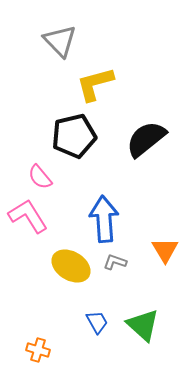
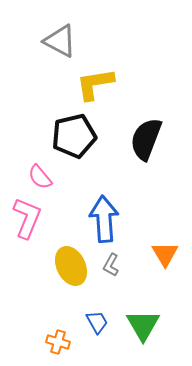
gray triangle: rotated 18 degrees counterclockwise
yellow L-shape: rotated 6 degrees clockwise
black semicircle: rotated 30 degrees counterclockwise
pink L-shape: moved 1 px left, 2 px down; rotated 54 degrees clockwise
orange triangle: moved 4 px down
gray L-shape: moved 4 px left, 3 px down; rotated 80 degrees counterclockwise
yellow ellipse: rotated 33 degrees clockwise
green triangle: rotated 18 degrees clockwise
orange cross: moved 20 px right, 8 px up
